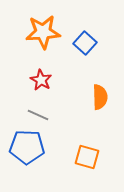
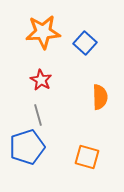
gray line: rotated 50 degrees clockwise
blue pentagon: rotated 20 degrees counterclockwise
